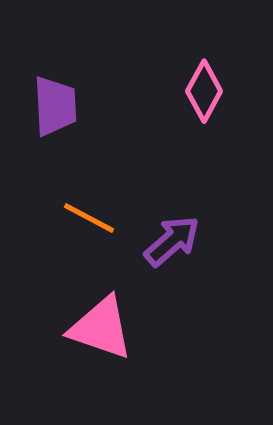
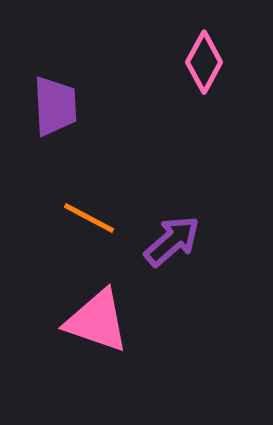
pink diamond: moved 29 px up
pink triangle: moved 4 px left, 7 px up
